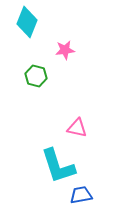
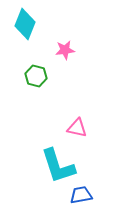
cyan diamond: moved 2 px left, 2 px down
